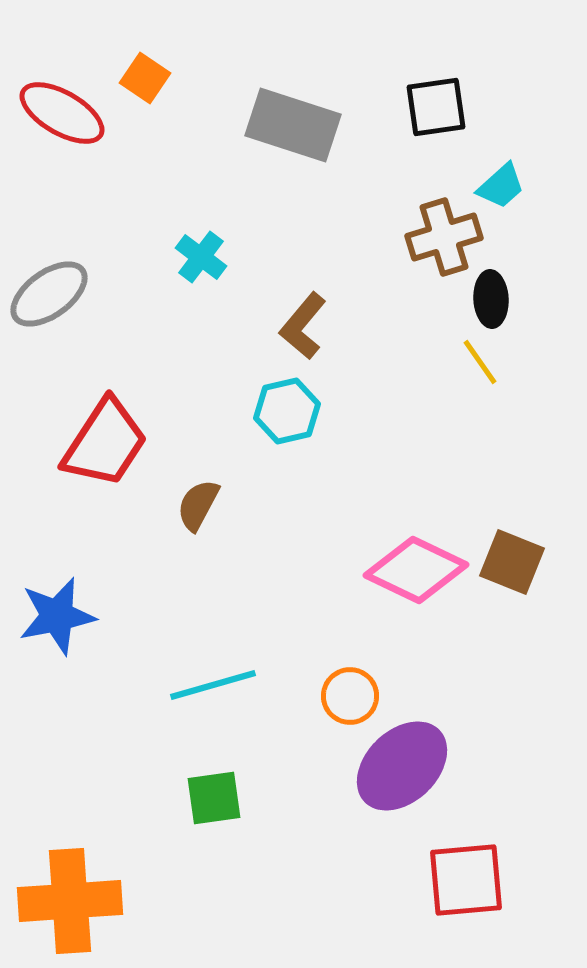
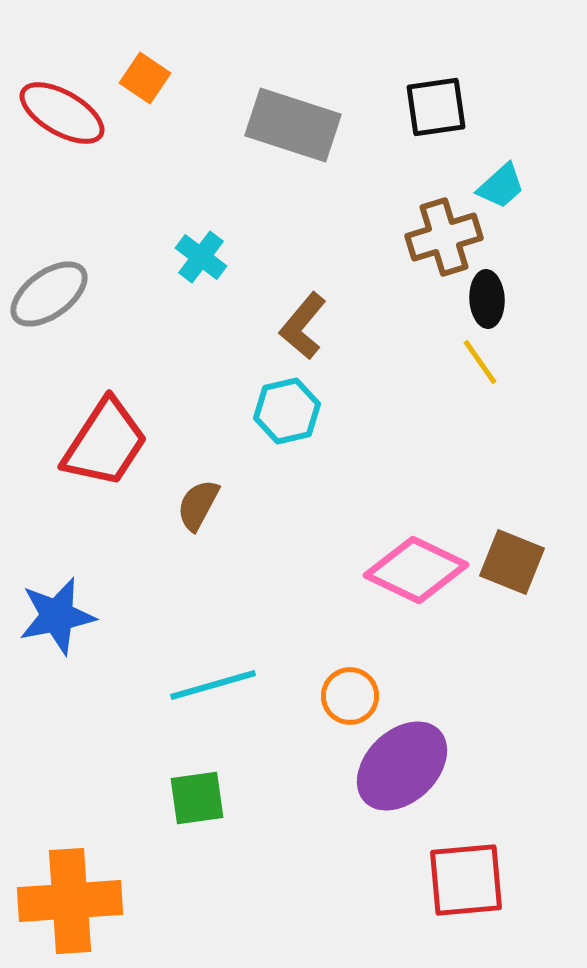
black ellipse: moved 4 px left
green square: moved 17 px left
